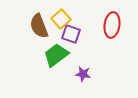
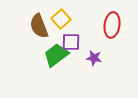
purple square: moved 8 px down; rotated 18 degrees counterclockwise
purple star: moved 11 px right, 16 px up
